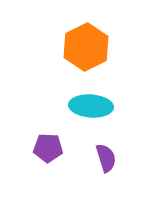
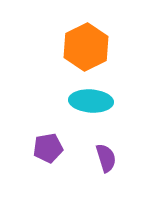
cyan ellipse: moved 5 px up
purple pentagon: rotated 12 degrees counterclockwise
